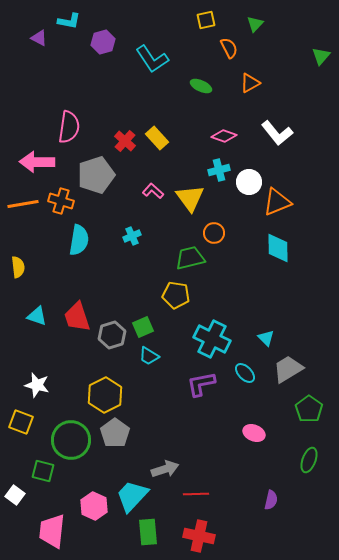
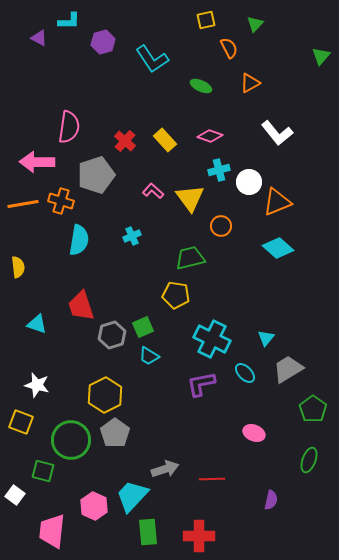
cyan L-shape at (69, 21): rotated 10 degrees counterclockwise
pink diamond at (224, 136): moved 14 px left
yellow rectangle at (157, 138): moved 8 px right, 2 px down
orange circle at (214, 233): moved 7 px right, 7 px up
cyan diamond at (278, 248): rotated 48 degrees counterclockwise
cyan triangle at (37, 316): moved 8 px down
red trapezoid at (77, 317): moved 4 px right, 11 px up
cyan triangle at (266, 338): rotated 24 degrees clockwise
green pentagon at (309, 409): moved 4 px right
red line at (196, 494): moved 16 px right, 15 px up
red cross at (199, 536): rotated 12 degrees counterclockwise
